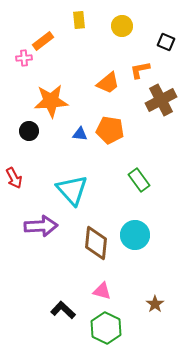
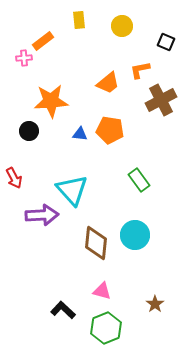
purple arrow: moved 1 px right, 11 px up
green hexagon: rotated 12 degrees clockwise
